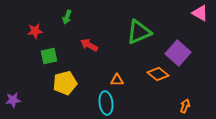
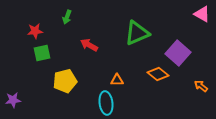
pink triangle: moved 2 px right, 1 px down
green triangle: moved 2 px left, 1 px down
green square: moved 7 px left, 3 px up
yellow pentagon: moved 2 px up
orange arrow: moved 16 px right, 20 px up; rotated 72 degrees counterclockwise
